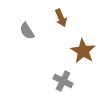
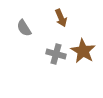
gray semicircle: moved 3 px left, 3 px up
gray cross: moved 7 px left, 27 px up; rotated 12 degrees counterclockwise
